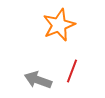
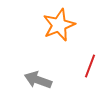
red line: moved 18 px right, 5 px up
